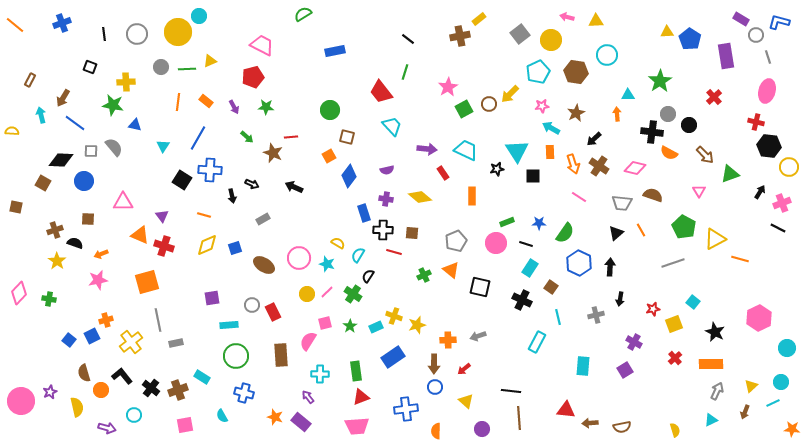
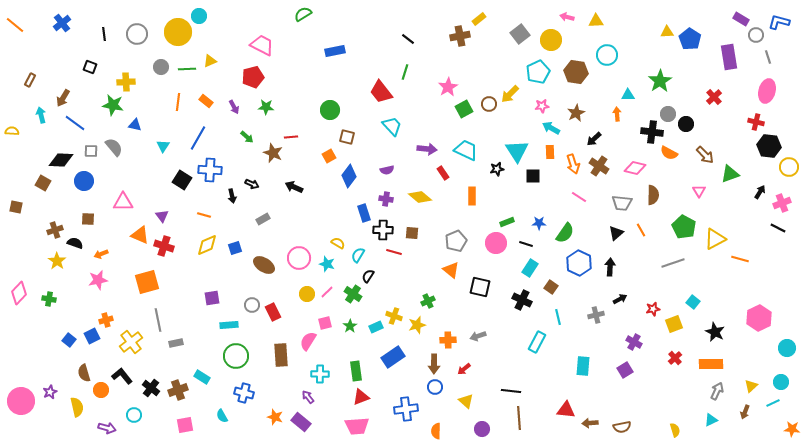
blue cross at (62, 23): rotated 18 degrees counterclockwise
purple rectangle at (726, 56): moved 3 px right, 1 px down
black circle at (689, 125): moved 3 px left, 1 px up
brown semicircle at (653, 195): rotated 72 degrees clockwise
green cross at (424, 275): moved 4 px right, 26 px down
black arrow at (620, 299): rotated 128 degrees counterclockwise
